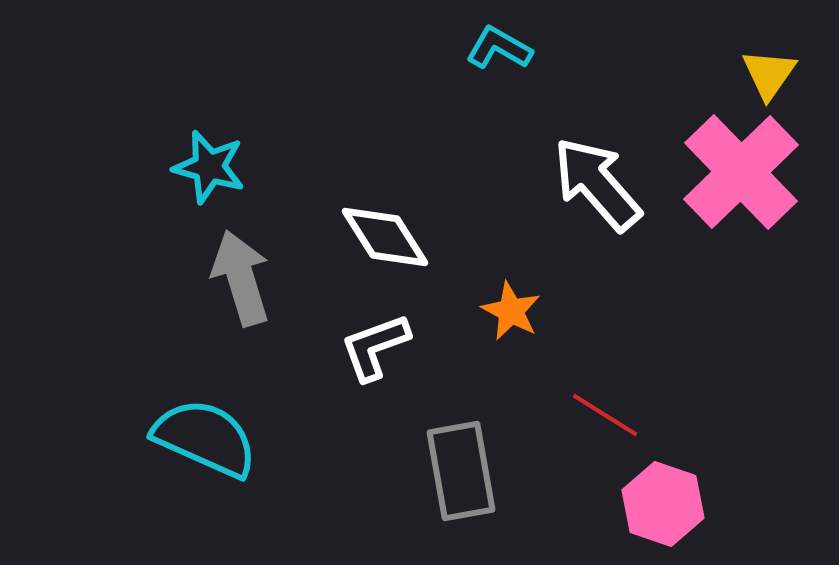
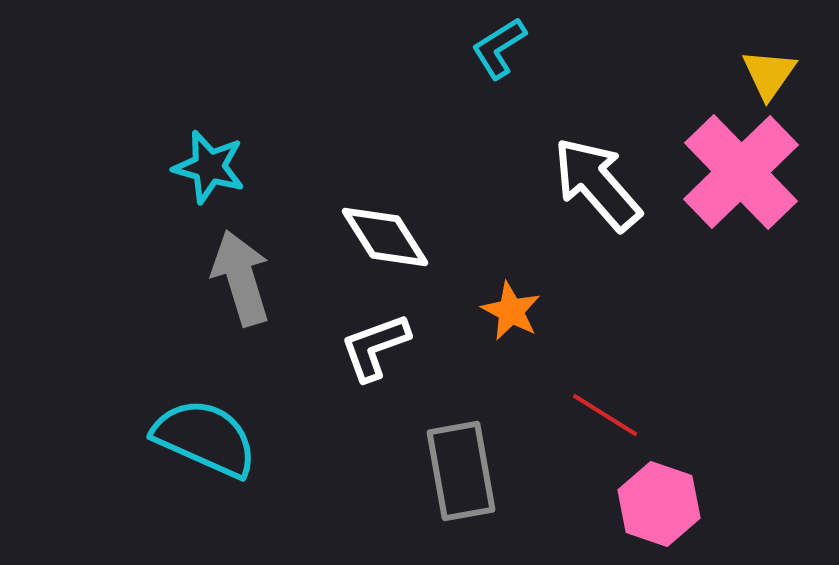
cyan L-shape: rotated 62 degrees counterclockwise
pink hexagon: moved 4 px left
